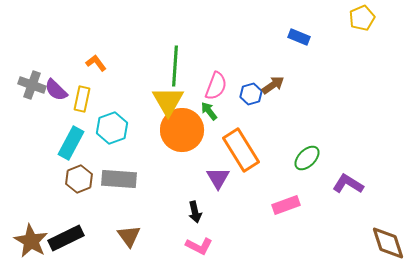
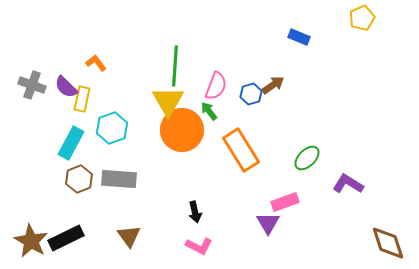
purple semicircle: moved 10 px right, 3 px up
purple triangle: moved 50 px right, 45 px down
pink rectangle: moved 1 px left, 3 px up
